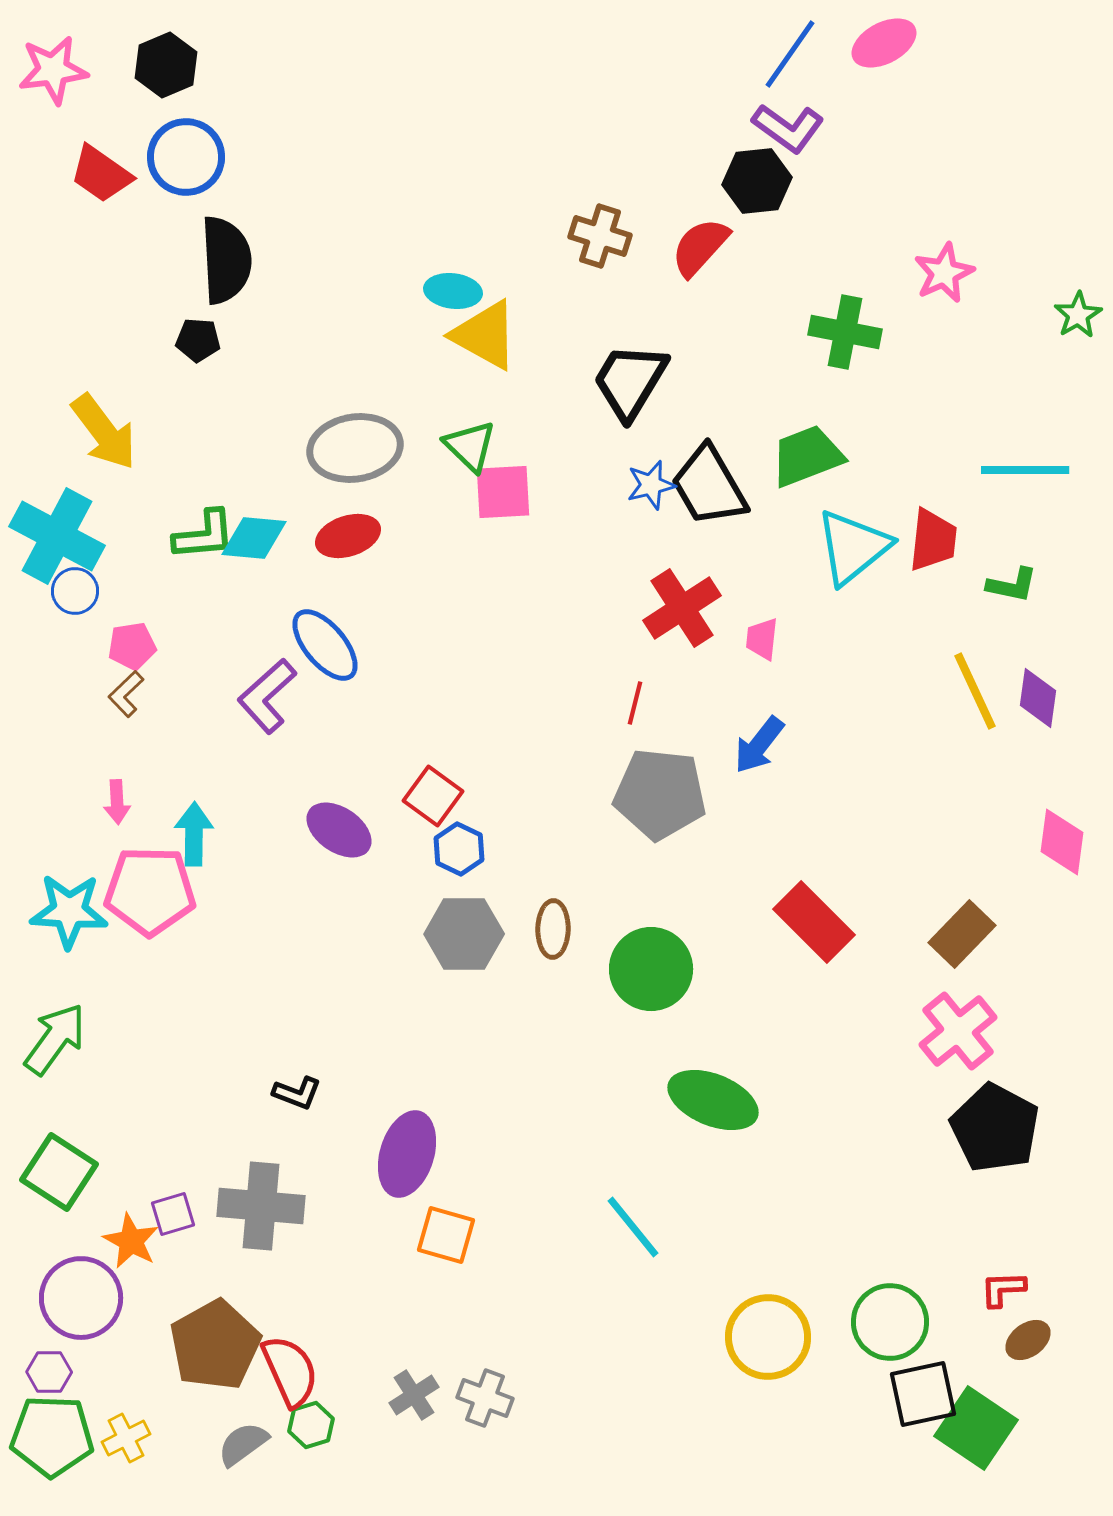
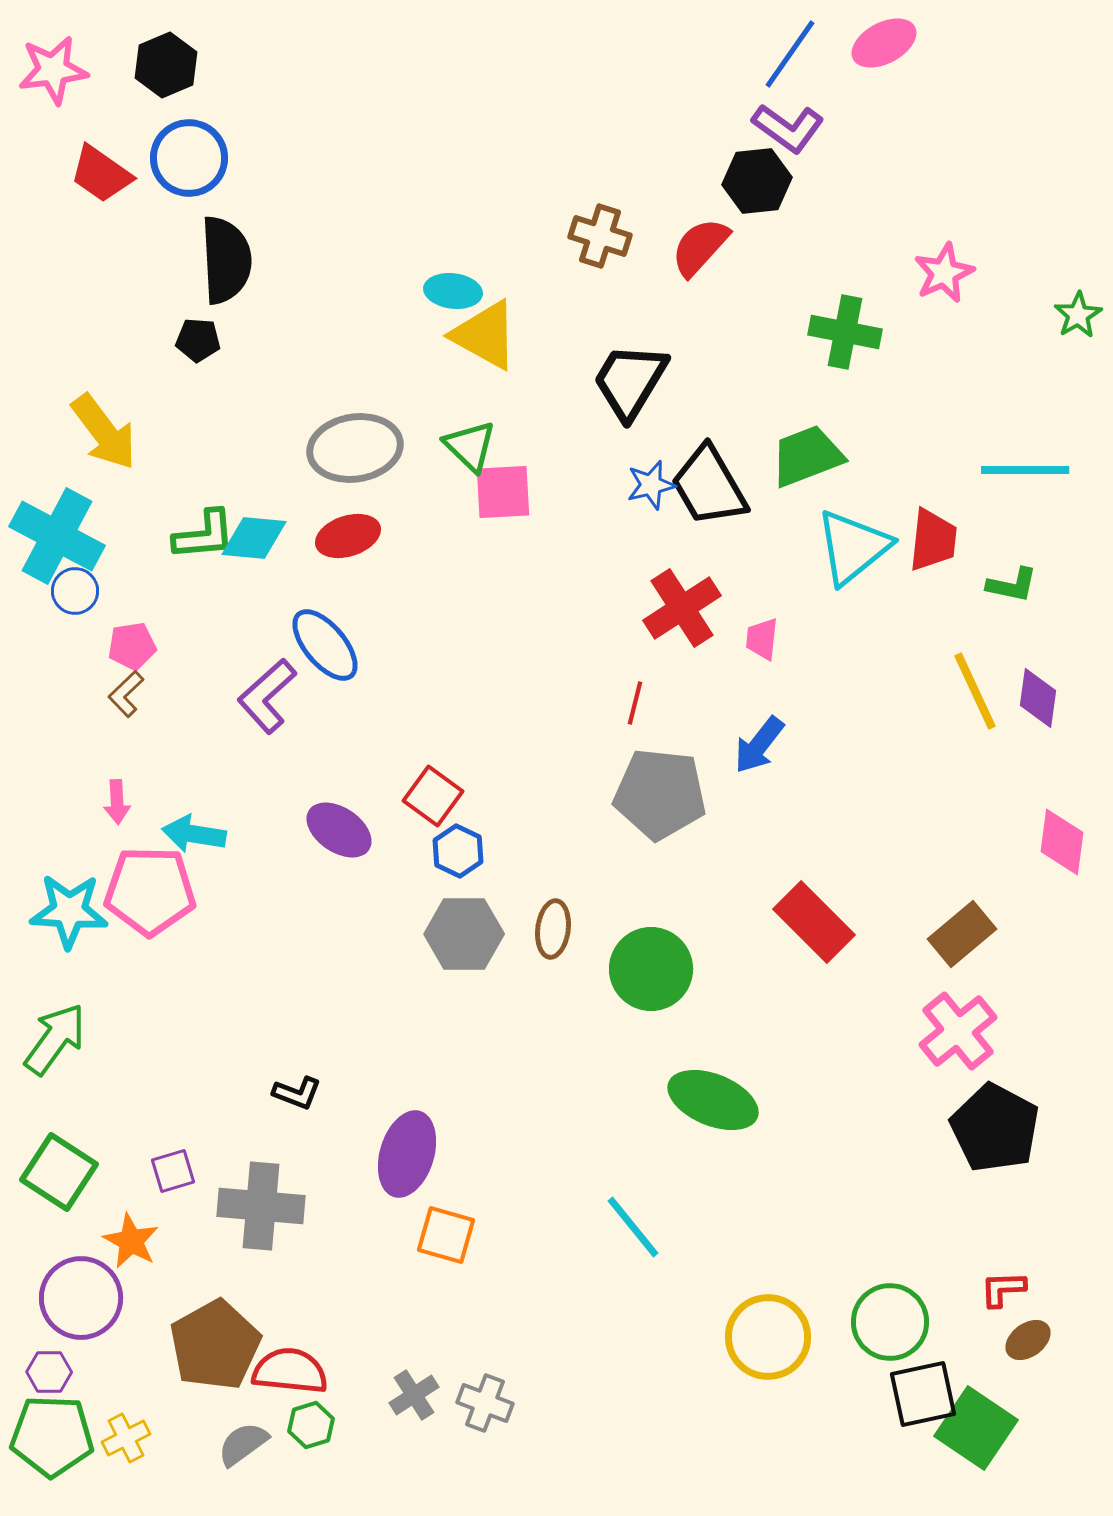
blue circle at (186, 157): moved 3 px right, 1 px down
cyan arrow at (194, 834): rotated 82 degrees counterclockwise
blue hexagon at (459, 849): moved 1 px left, 2 px down
brown ellipse at (553, 929): rotated 6 degrees clockwise
brown rectangle at (962, 934): rotated 6 degrees clockwise
purple square at (173, 1214): moved 43 px up
red semicircle at (290, 1371): rotated 60 degrees counterclockwise
gray cross at (485, 1398): moved 5 px down
